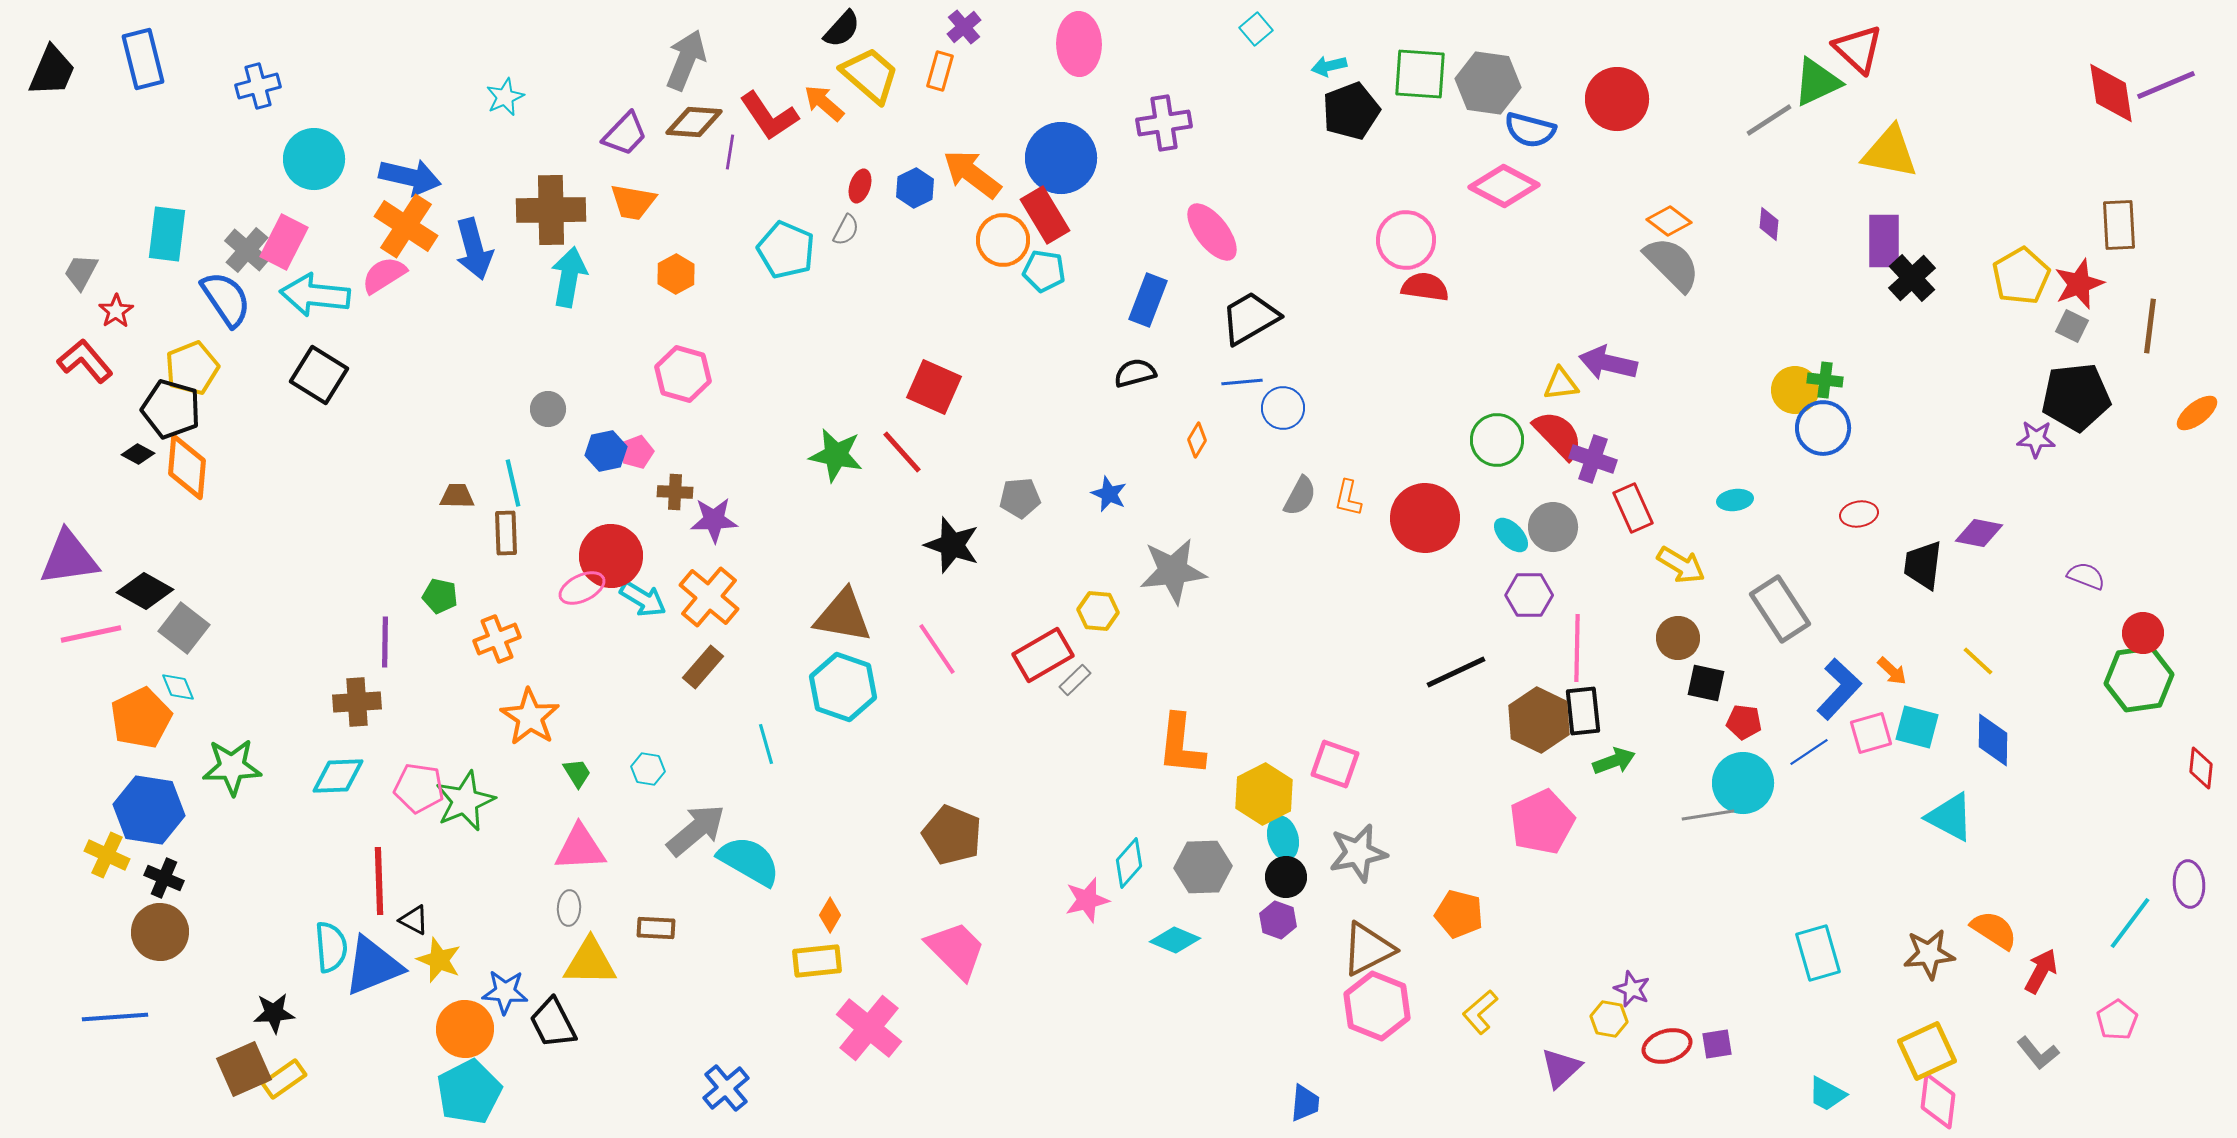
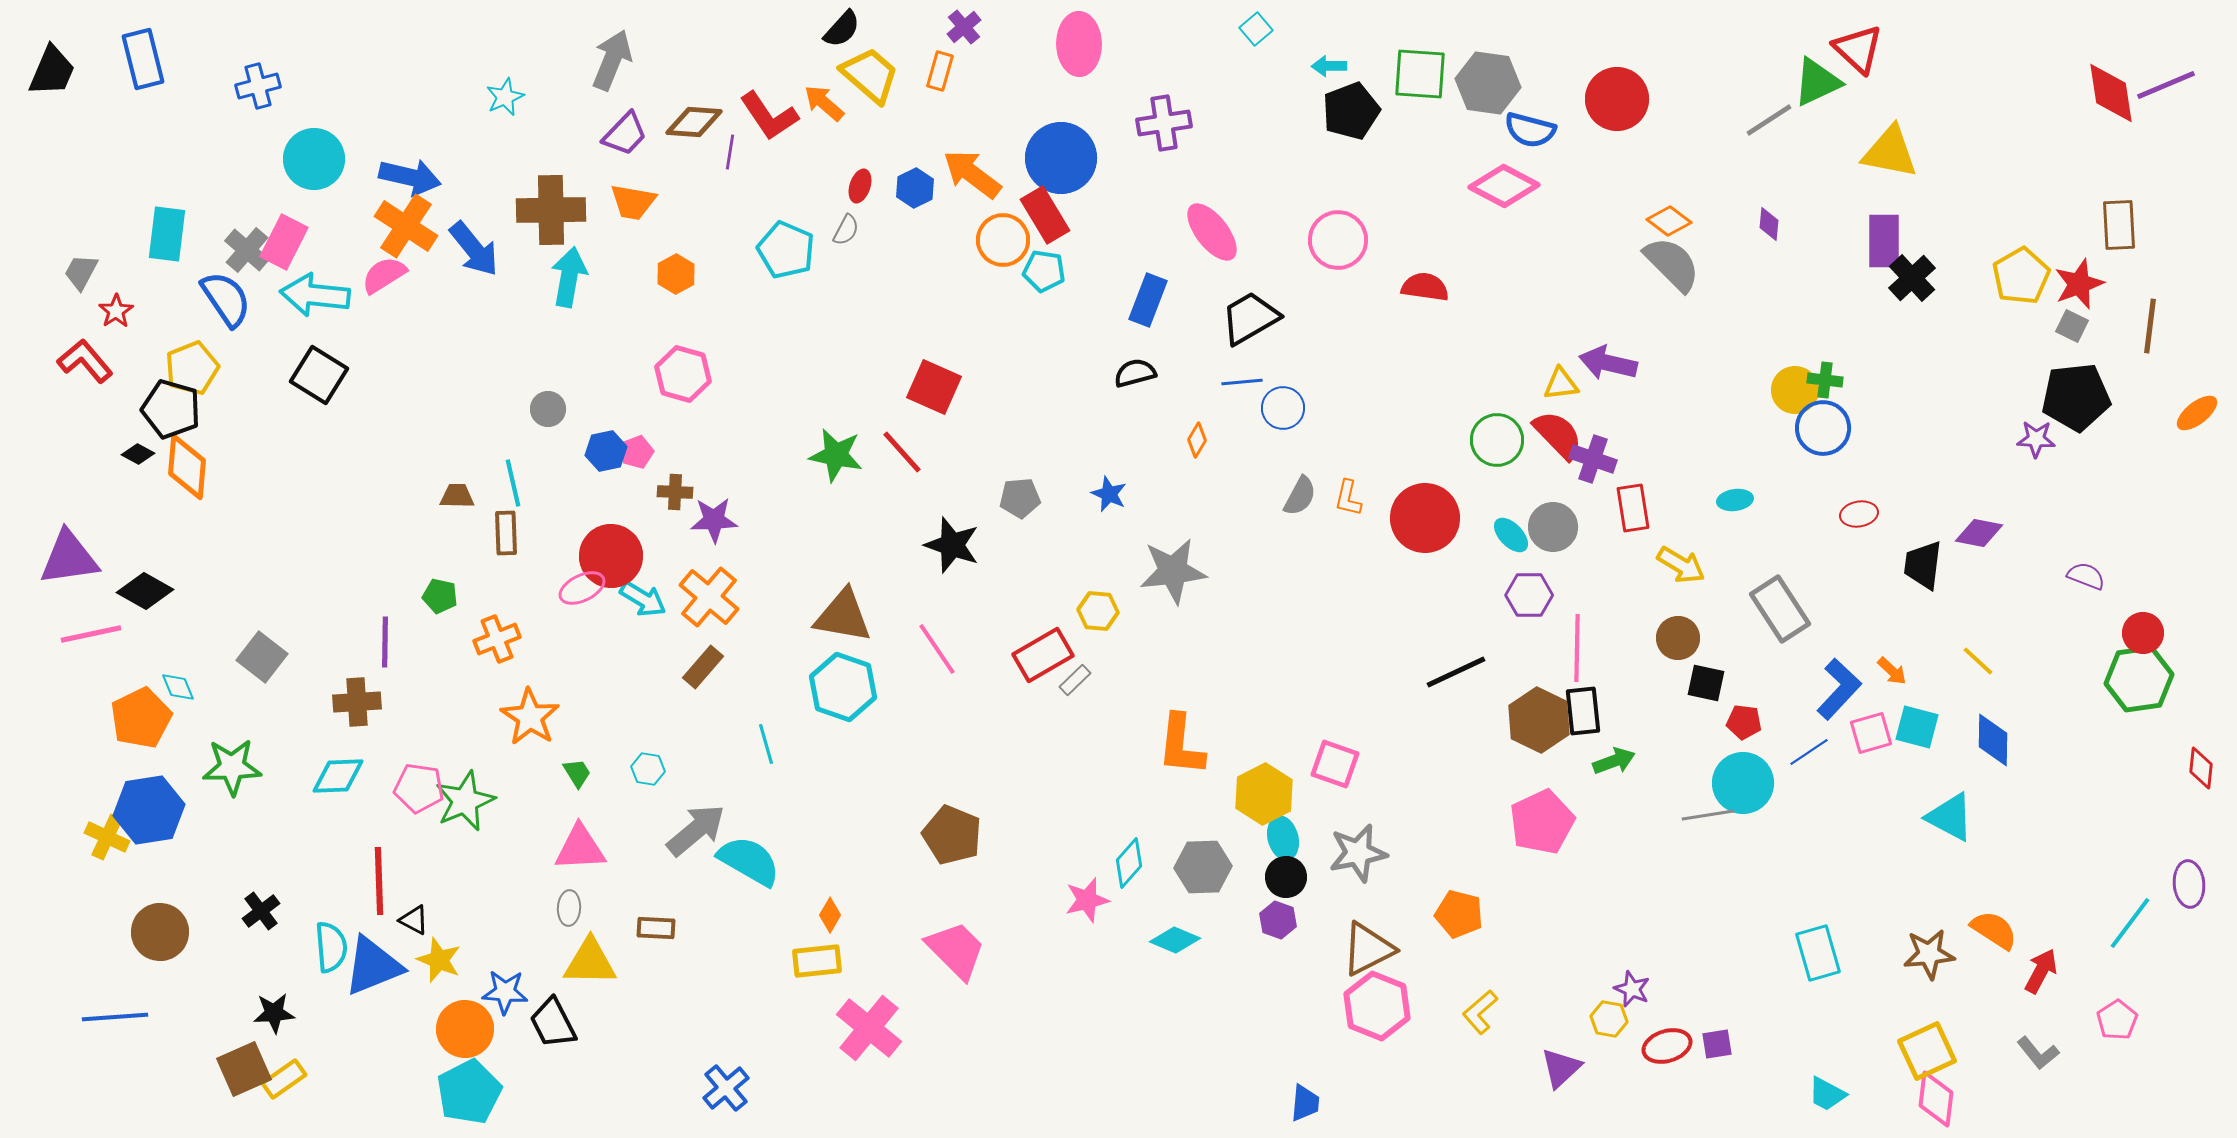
gray arrow at (686, 60): moved 74 px left
cyan arrow at (1329, 66): rotated 12 degrees clockwise
pink circle at (1406, 240): moved 68 px left
blue arrow at (474, 249): rotated 24 degrees counterclockwise
red rectangle at (1633, 508): rotated 15 degrees clockwise
gray square at (184, 628): moved 78 px right, 29 px down
blue hexagon at (149, 810): rotated 18 degrees counterclockwise
yellow cross at (107, 855): moved 18 px up
black cross at (164, 878): moved 97 px right, 33 px down; rotated 30 degrees clockwise
pink diamond at (1938, 1101): moved 2 px left, 2 px up
